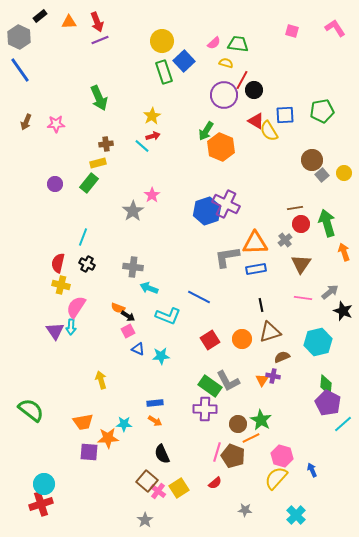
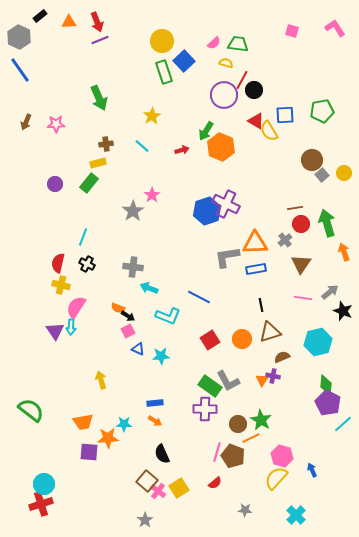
red arrow at (153, 136): moved 29 px right, 14 px down
